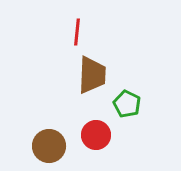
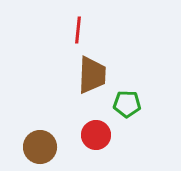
red line: moved 1 px right, 2 px up
green pentagon: rotated 24 degrees counterclockwise
brown circle: moved 9 px left, 1 px down
